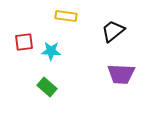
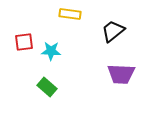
yellow rectangle: moved 4 px right, 2 px up
